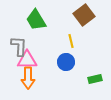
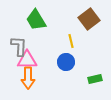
brown square: moved 5 px right, 4 px down
